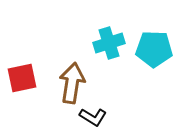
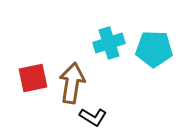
red square: moved 11 px right
